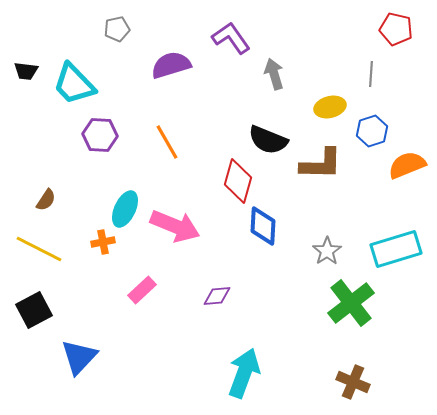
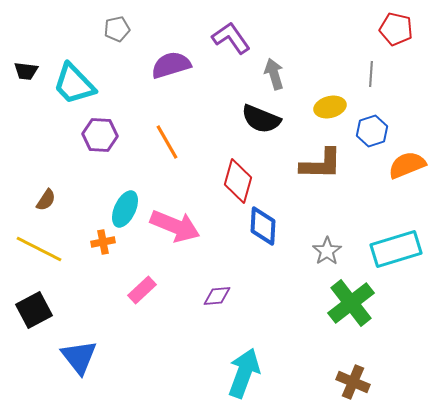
black semicircle: moved 7 px left, 21 px up
blue triangle: rotated 21 degrees counterclockwise
